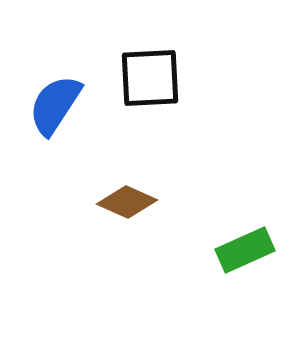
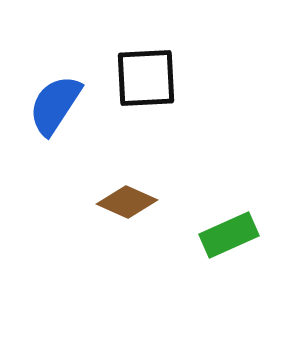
black square: moved 4 px left
green rectangle: moved 16 px left, 15 px up
